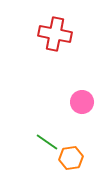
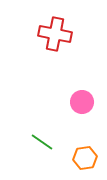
green line: moved 5 px left
orange hexagon: moved 14 px right
